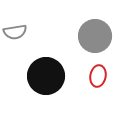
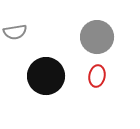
gray circle: moved 2 px right, 1 px down
red ellipse: moved 1 px left
